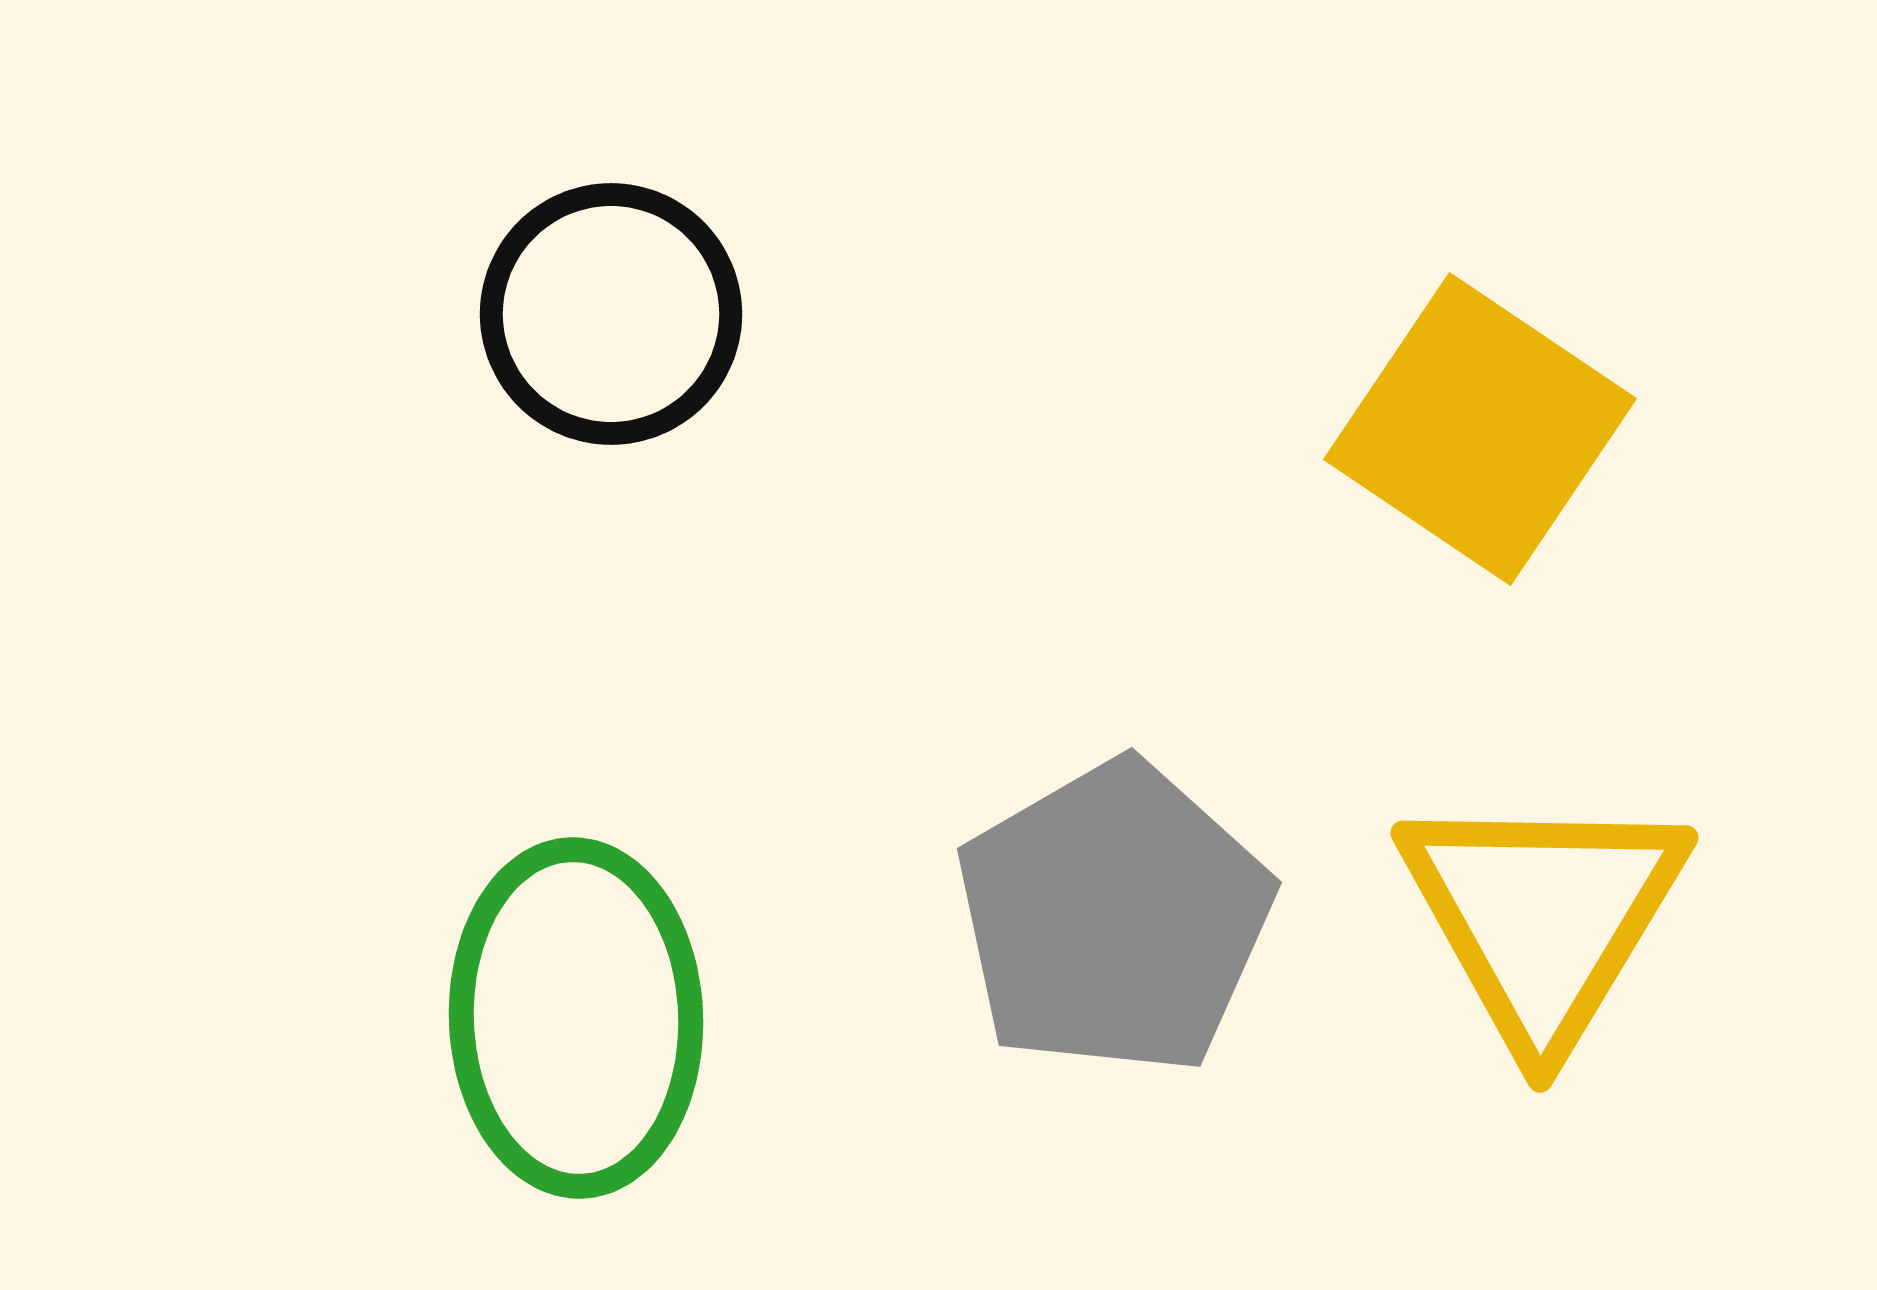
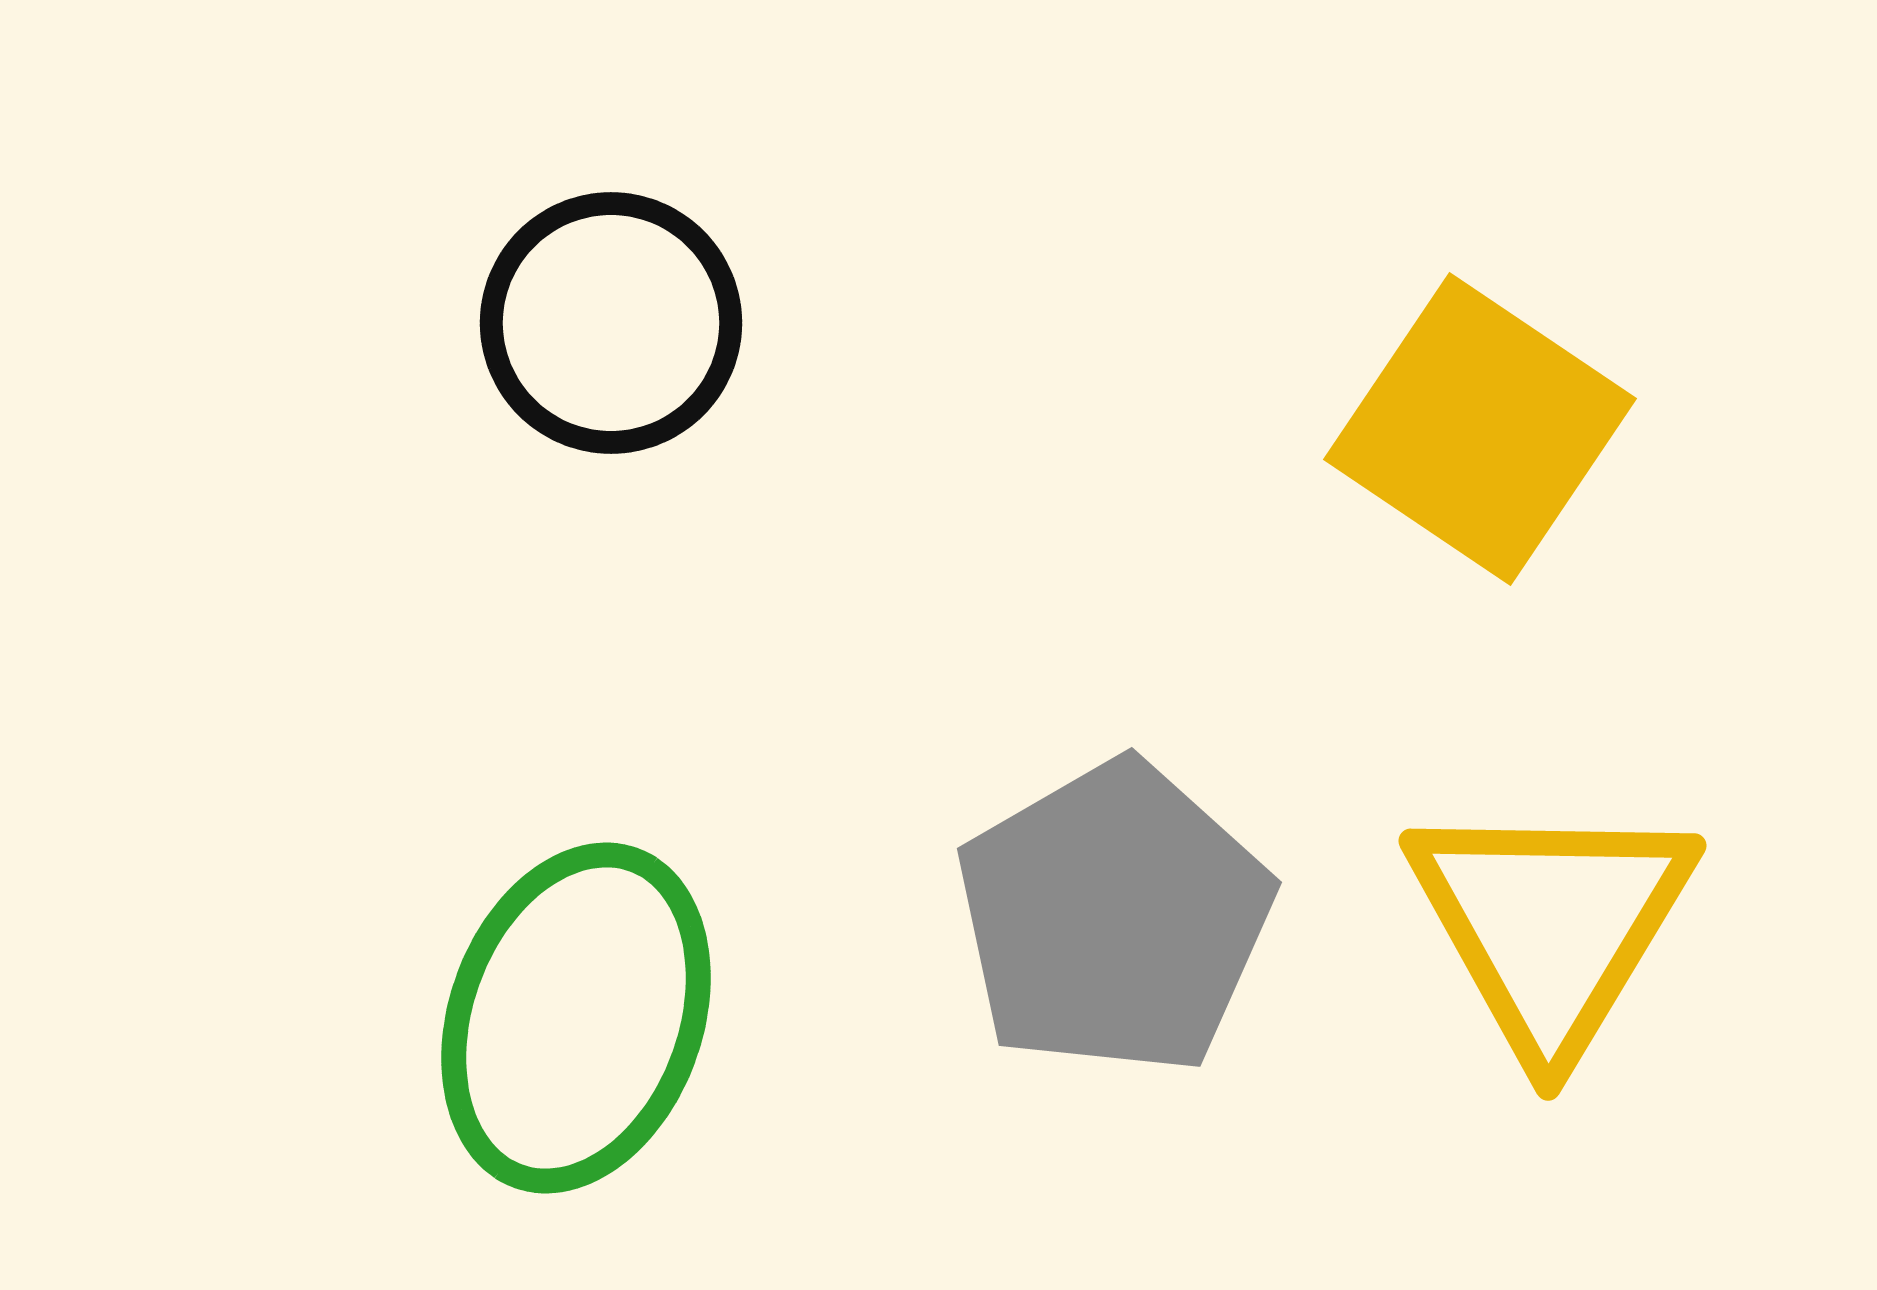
black circle: moved 9 px down
yellow triangle: moved 8 px right, 8 px down
green ellipse: rotated 22 degrees clockwise
